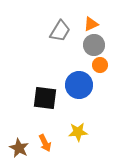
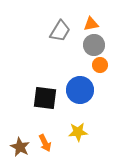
orange triangle: rotated 14 degrees clockwise
blue circle: moved 1 px right, 5 px down
brown star: moved 1 px right, 1 px up
